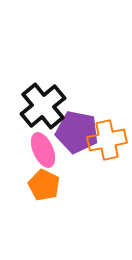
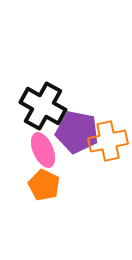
black cross: rotated 21 degrees counterclockwise
orange cross: moved 1 px right, 1 px down
